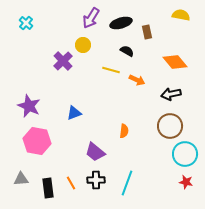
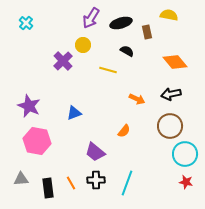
yellow semicircle: moved 12 px left
yellow line: moved 3 px left
orange arrow: moved 19 px down
orange semicircle: rotated 32 degrees clockwise
